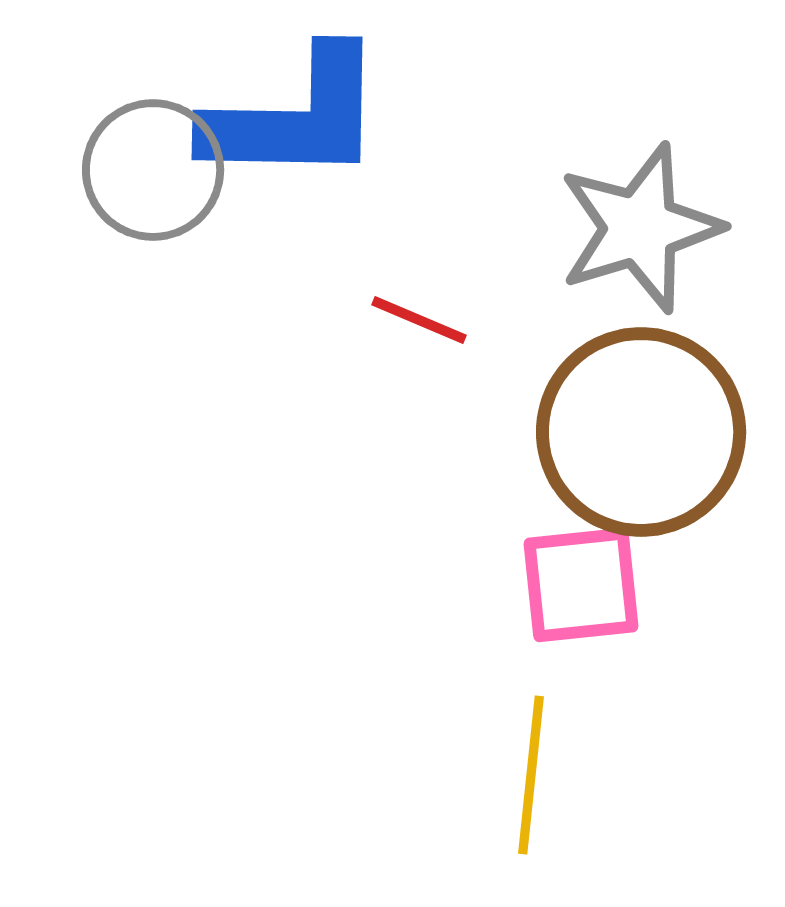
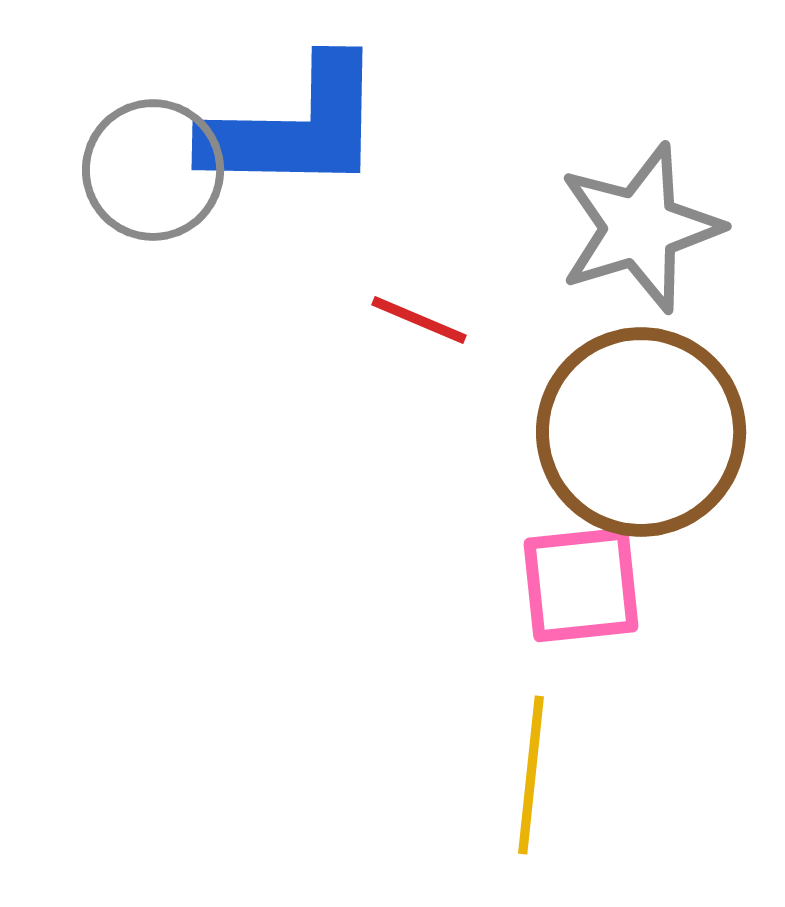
blue L-shape: moved 10 px down
